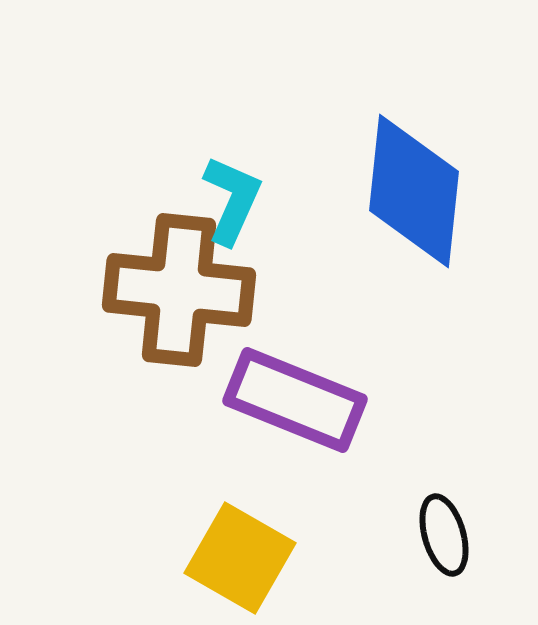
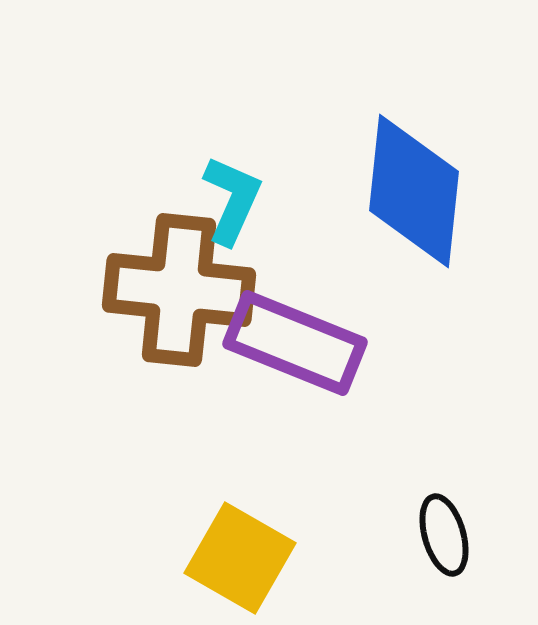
purple rectangle: moved 57 px up
